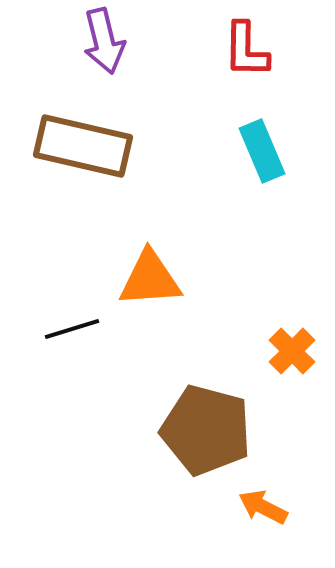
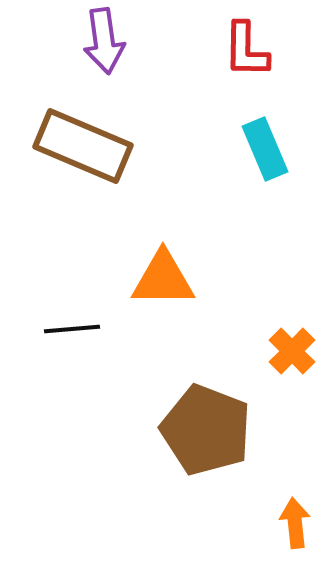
purple arrow: rotated 6 degrees clockwise
brown rectangle: rotated 10 degrees clockwise
cyan rectangle: moved 3 px right, 2 px up
orange triangle: moved 13 px right; rotated 4 degrees clockwise
black line: rotated 12 degrees clockwise
brown pentagon: rotated 6 degrees clockwise
orange arrow: moved 32 px right, 16 px down; rotated 57 degrees clockwise
